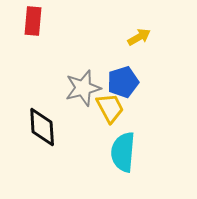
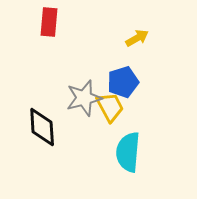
red rectangle: moved 16 px right, 1 px down
yellow arrow: moved 2 px left, 1 px down
gray star: moved 1 px right, 10 px down
yellow trapezoid: moved 1 px up
cyan semicircle: moved 5 px right
